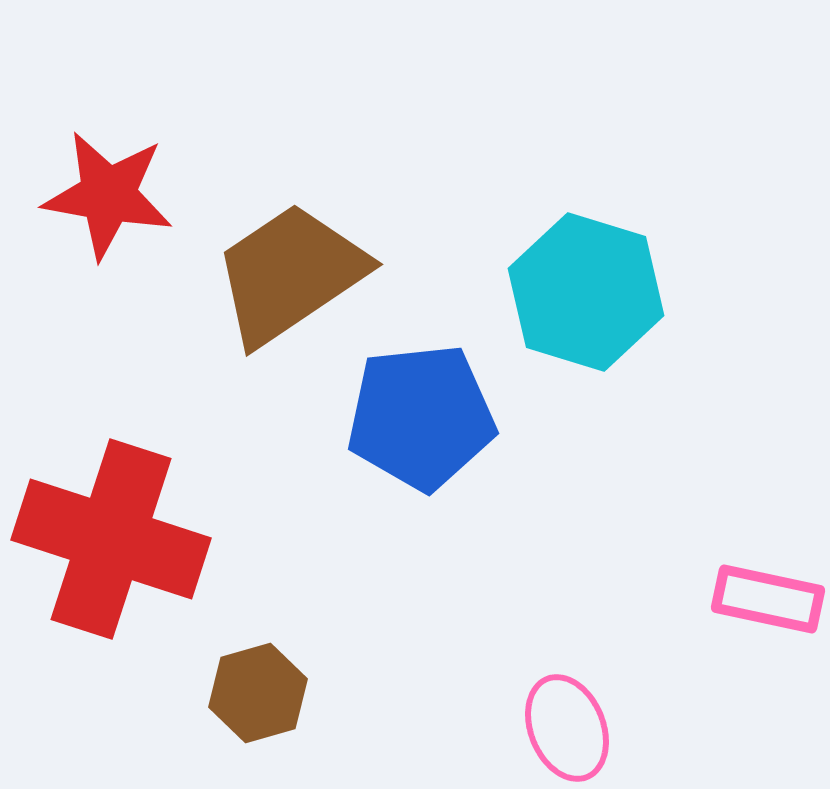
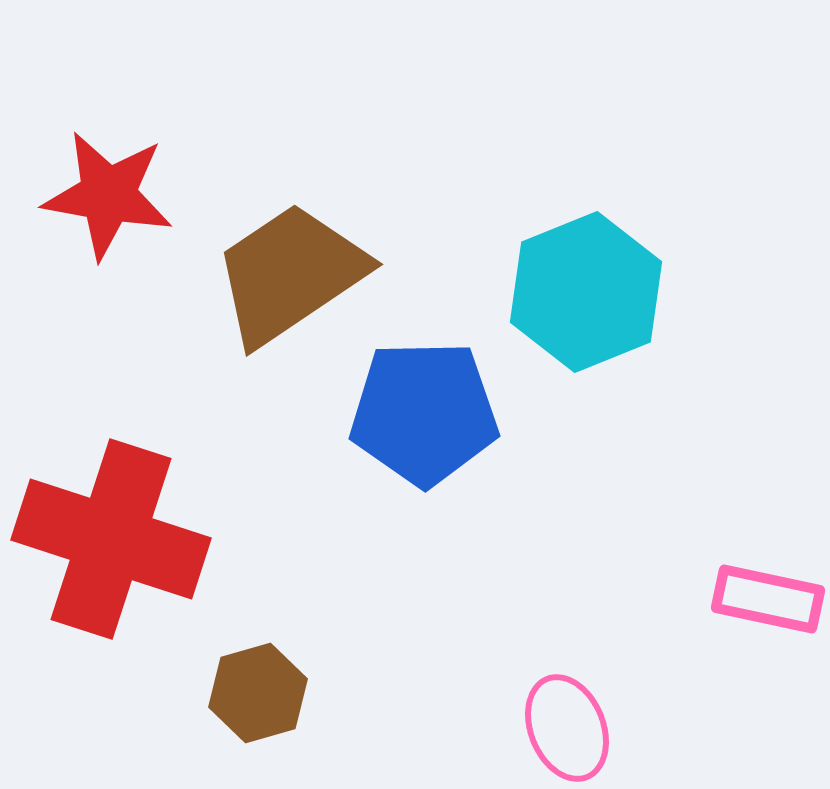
cyan hexagon: rotated 21 degrees clockwise
blue pentagon: moved 3 px right, 4 px up; rotated 5 degrees clockwise
